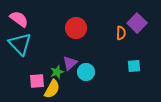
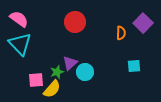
purple square: moved 6 px right
red circle: moved 1 px left, 6 px up
cyan circle: moved 1 px left
pink square: moved 1 px left, 1 px up
yellow semicircle: rotated 12 degrees clockwise
